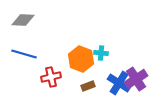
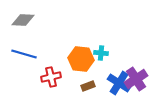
orange hexagon: rotated 15 degrees counterclockwise
